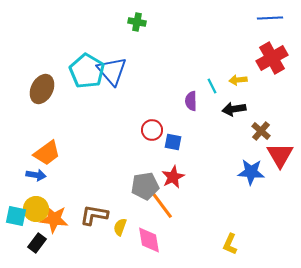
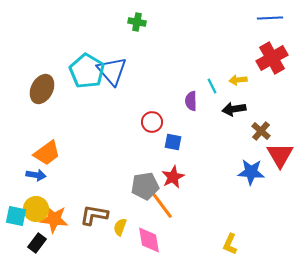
red circle: moved 8 px up
